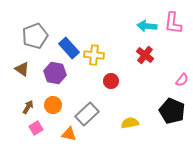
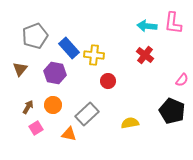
brown triangle: moved 2 px left; rotated 35 degrees clockwise
red circle: moved 3 px left
